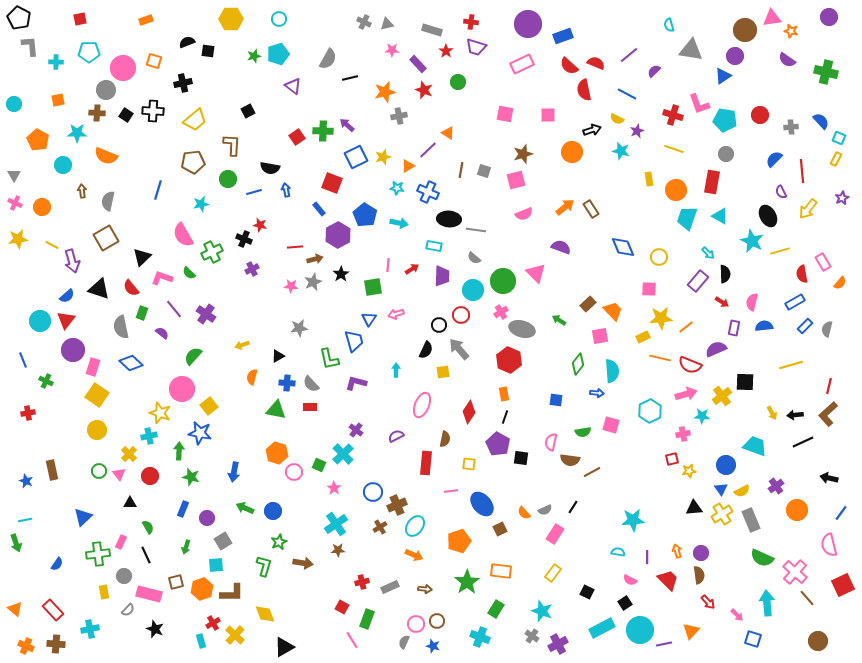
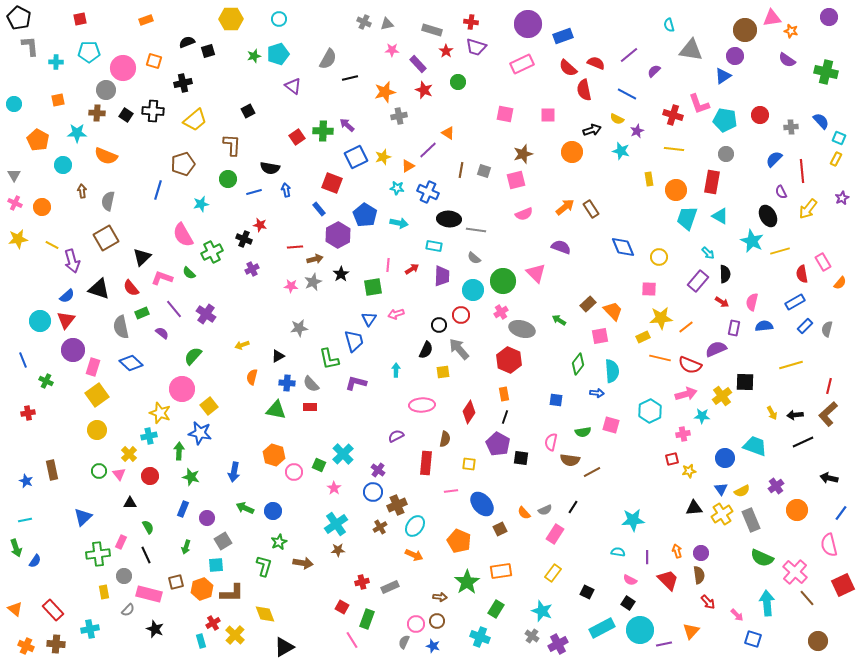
black square at (208, 51): rotated 24 degrees counterclockwise
red semicircle at (569, 66): moved 1 px left, 2 px down
yellow line at (674, 149): rotated 12 degrees counterclockwise
brown pentagon at (193, 162): moved 10 px left, 2 px down; rotated 10 degrees counterclockwise
green rectangle at (142, 313): rotated 48 degrees clockwise
yellow square at (97, 395): rotated 20 degrees clockwise
pink ellipse at (422, 405): rotated 65 degrees clockwise
purple cross at (356, 430): moved 22 px right, 40 px down
orange hexagon at (277, 453): moved 3 px left, 2 px down
blue circle at (726, 465): moved 1 px left, 7 px up
orange pentagon at (459, 541): rotated 30 degrees counterclockwise
green arrow at (16, 543): moved 5 px down
blue semicircle at (57, 564): moved 22 px left, 3 px up
orange rectangle at (501, 571): rotated 15 degrees counterclockwise
brown arrow at (425, 589): moved 15 px right, 8 px down
black square at (625, 603): moved 3 px right; rotated 24 degrees counterclockwise
